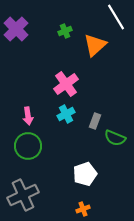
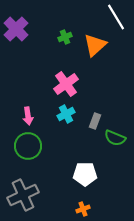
green cross: moved 6 px down
white pentagon: rotated 20 degrees clockwise
